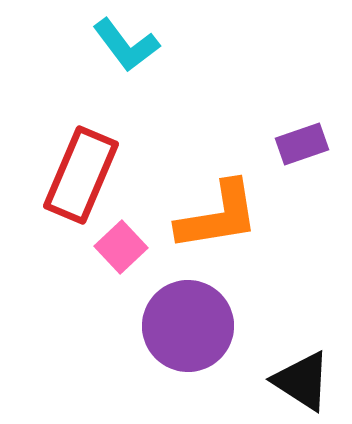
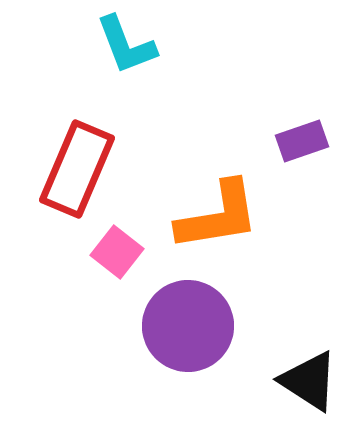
cyan L-shape: rotated 16 degrees clockwise
purple rectangle: moved 3 px up
red rectangle: moved 4 px left, 6 px up
pink square: moved 4 px left, 5 px down; rotated 9 degrees counterclockwise
black triangle: moved 7 px right
